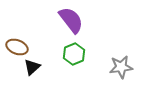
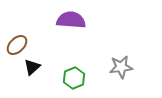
purple semicircle: rotated 48 degrees counterclockwise
brown ellipse: moved 2 px up; rotated 65 degrees counterclockwise
green hexagon: moved 24 px down
